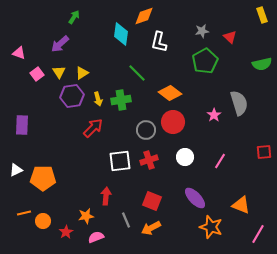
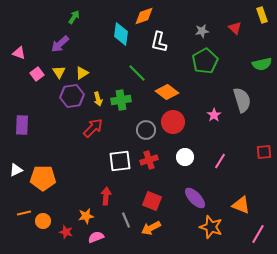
red triangle at (230, 37): moved 5 px right, 9 px up
orange diamond at (170, 93): moved 3 px left, 1 px up
gray semicircle at (239, 103): moved 3 px right, 3 px up
red star at (66, 232): rotated 24 degrees counterclockwise
